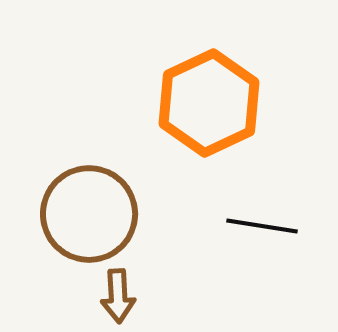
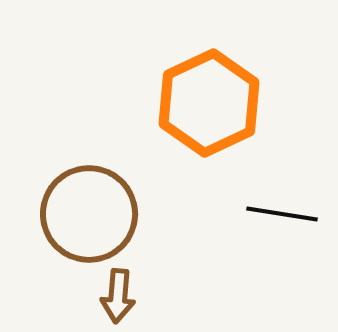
black line: moved 20 px right, 12 px up
brown arrow: rotated 8 degrees clockwise
